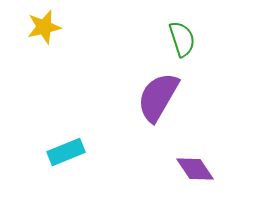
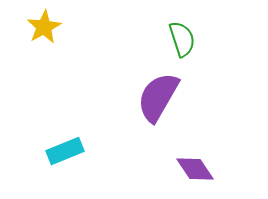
yellow star: rotated 16 degrees counterclockwise
cyan rectangle: moved 1 px left, 1 px up
